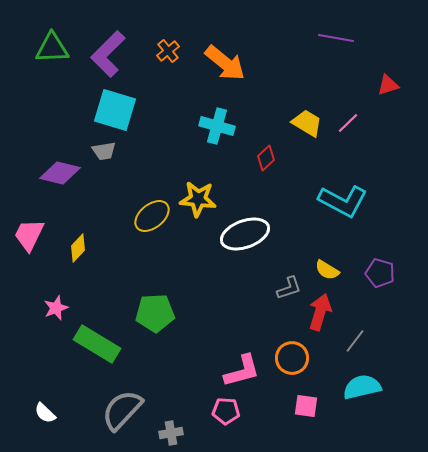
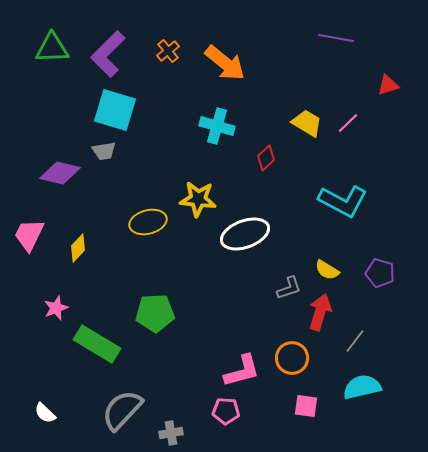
yellow ellipse: moved 4 px left, 6 px down; rotated 24 degrees clockwise
